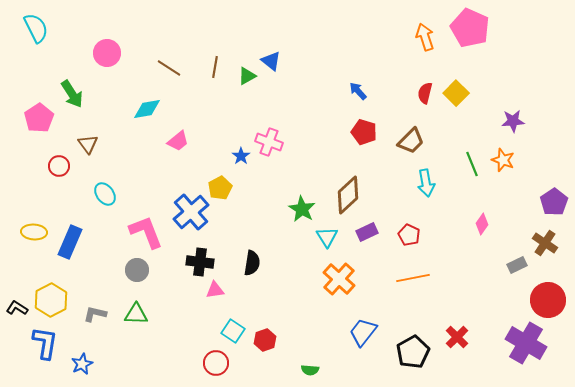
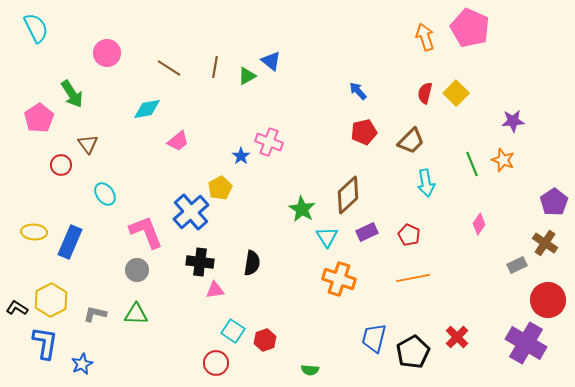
red pentagon at (364, 132): rotated 30 degrees counterclockwise
red circle at (59, 166): moved 2 px right, 1 px up
pink diamond at (482, 224): moved 3 px left
orange cross at (339, 279): rotated 24 degrees counterclockwise
blue trapezoid at (363, 332): moved 11 px right, 6 px down; rotated 24 degrees counterclockwise
